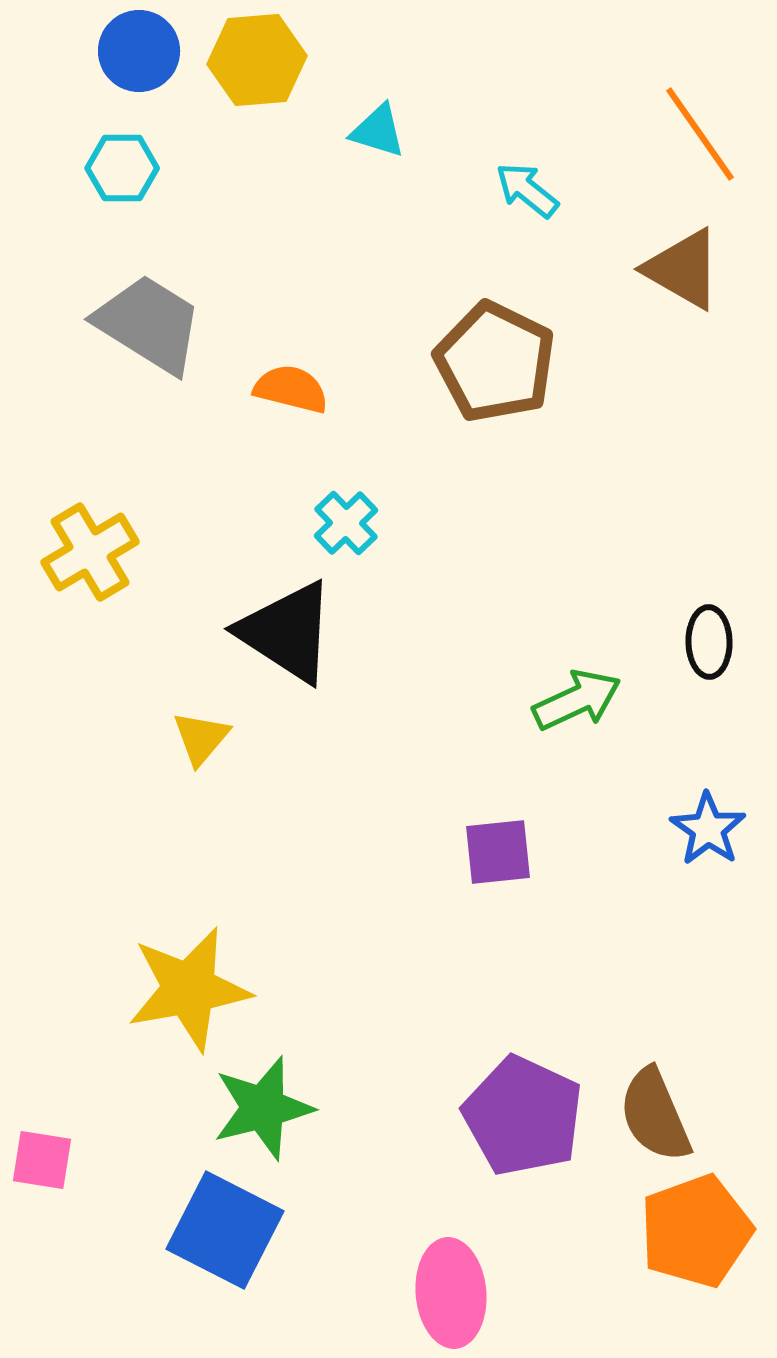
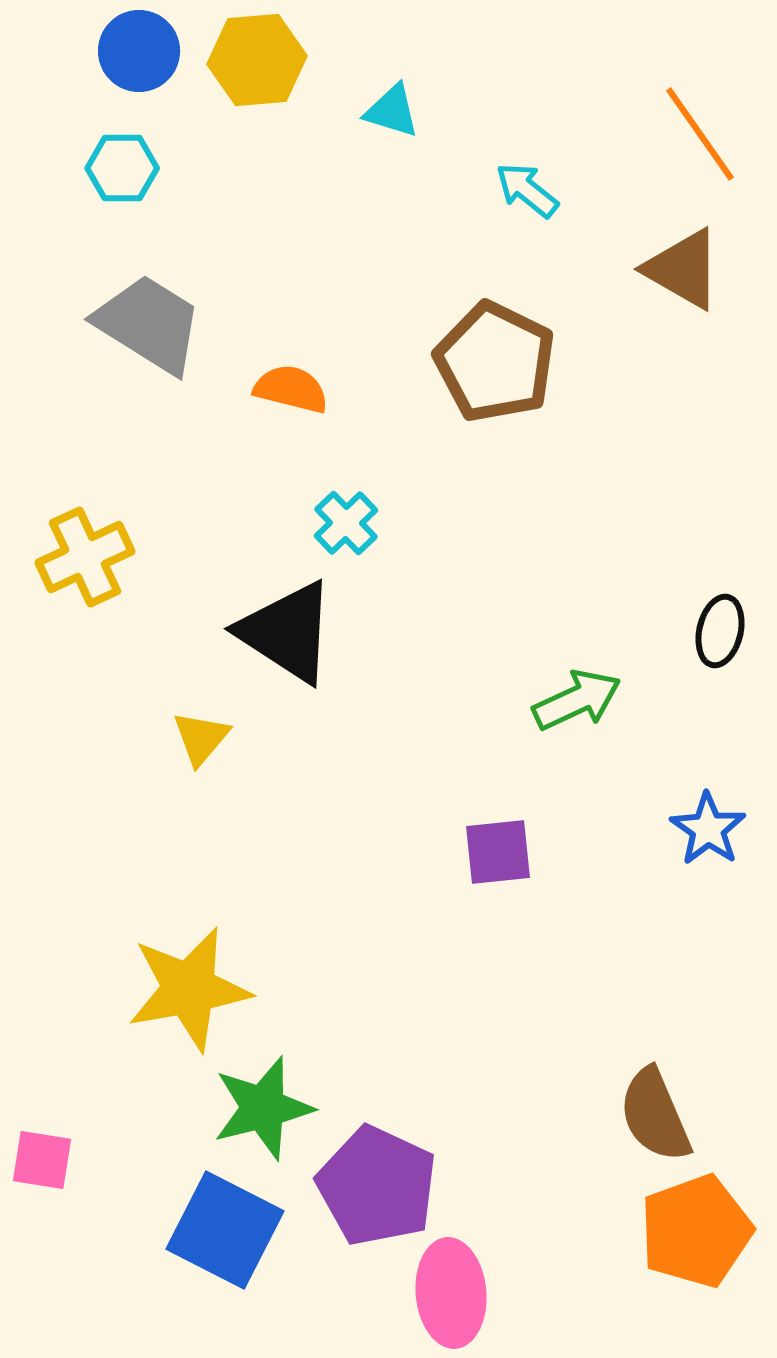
cyan triangle: moved 14 px right, 20 px up
yellow cross: moved 5 px left, 5 px down; rotated 6 degrees clockwise
black ellipse: moved 11 px right, 11 px up; rotated 14 degrees clockwise
purple pentagon: moved 146 px left, 70 px down
